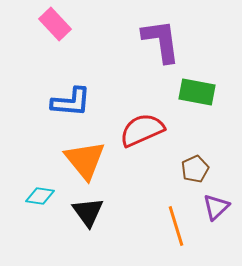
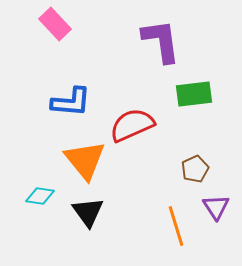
green rectangle: moved 3 px left, 2 px down; rotated 18 degrees counterclockwise
red semicircle: moved 10 px left, 5 px up
purple triangle: rotated 20 degrees counterclockwise
